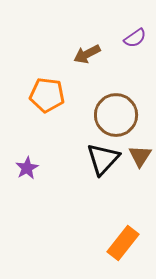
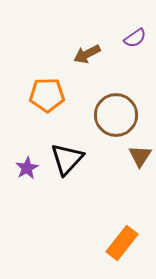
orange pentagon: rotated 8 degrees counterclockwise
black triangle: moved 36 px left
orange rectangle: moved 1 px left
